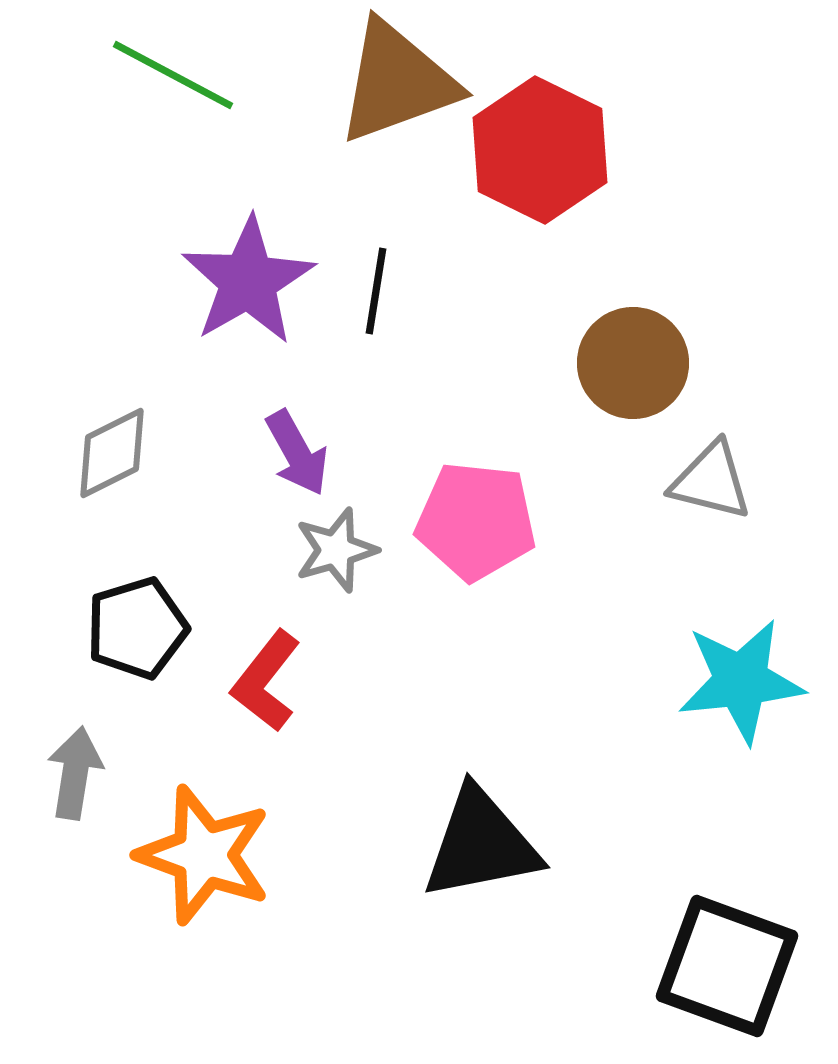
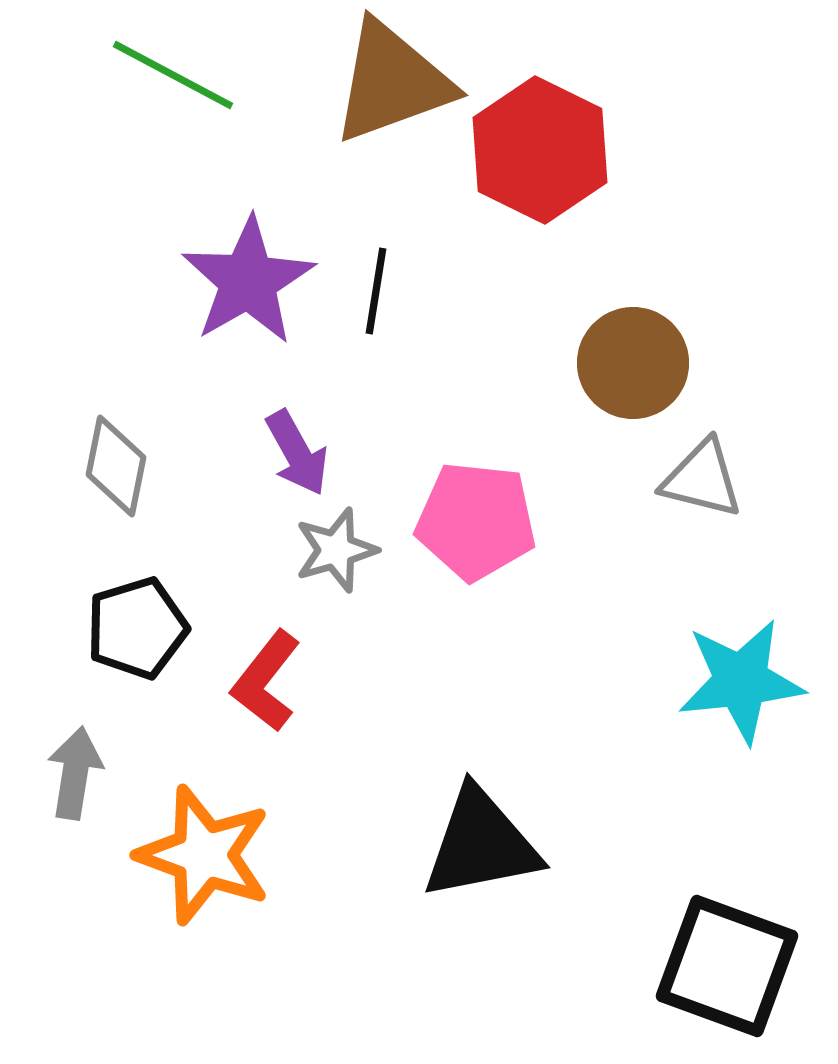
brown triangle: moved 5 px left
gray diamond: moved 4 px right, 13 px down; rotated 52 degrees counterclockwise
gray triangle: moved 9 px left, 2 px up
